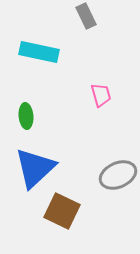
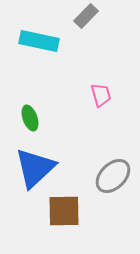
gray rectangle: rotated 70 degrees clockwise
cyan rectangle: moved 11 px up
green ellipse: moved 4 px right, 2 px down; rotated 15 degrees counterclockwise
gray ellipse: moved 5 px left, 1 px down; rotated 21 degrees counterclockwise
brown square: moved 2 px right; rotated 27 degrees counterclockwise
